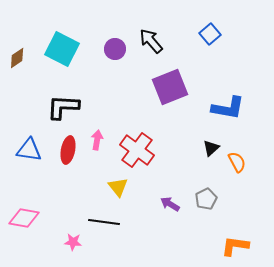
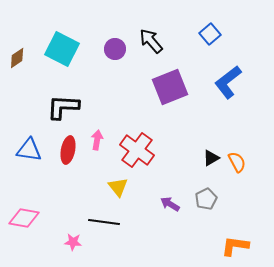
blue L-shape: moved 26 px up; rotated 132 degrees clockwise
black triangle: moved 10 px down; rotated 12 degrees clockwise
